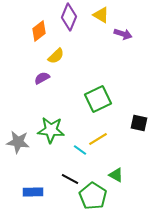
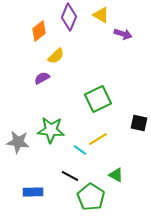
black line: moved 3 px up
green pentagon: moved 2 px left, 1 px down
